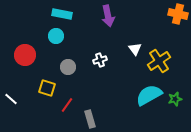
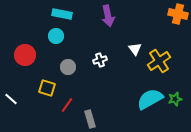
cyan semicircle: moved 1 px right, 4 px down
